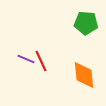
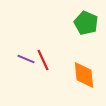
green pentagon: rotated 20 degrees clockwise
red line: moved 2 px right, 1 px up
